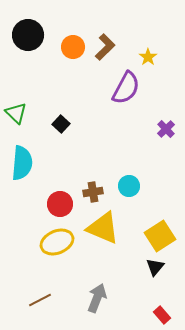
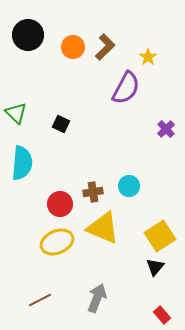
black square: rotated 18 degrees counterclockwise
